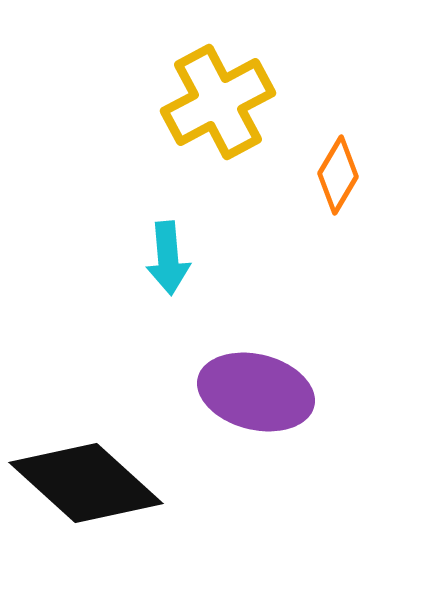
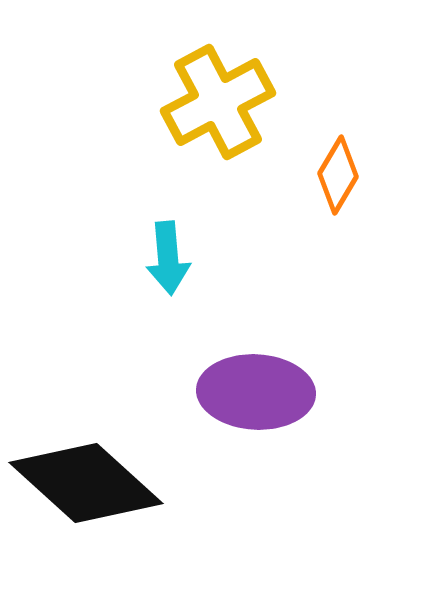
purple ellipse: rotated 11 degrees counterclockwise
